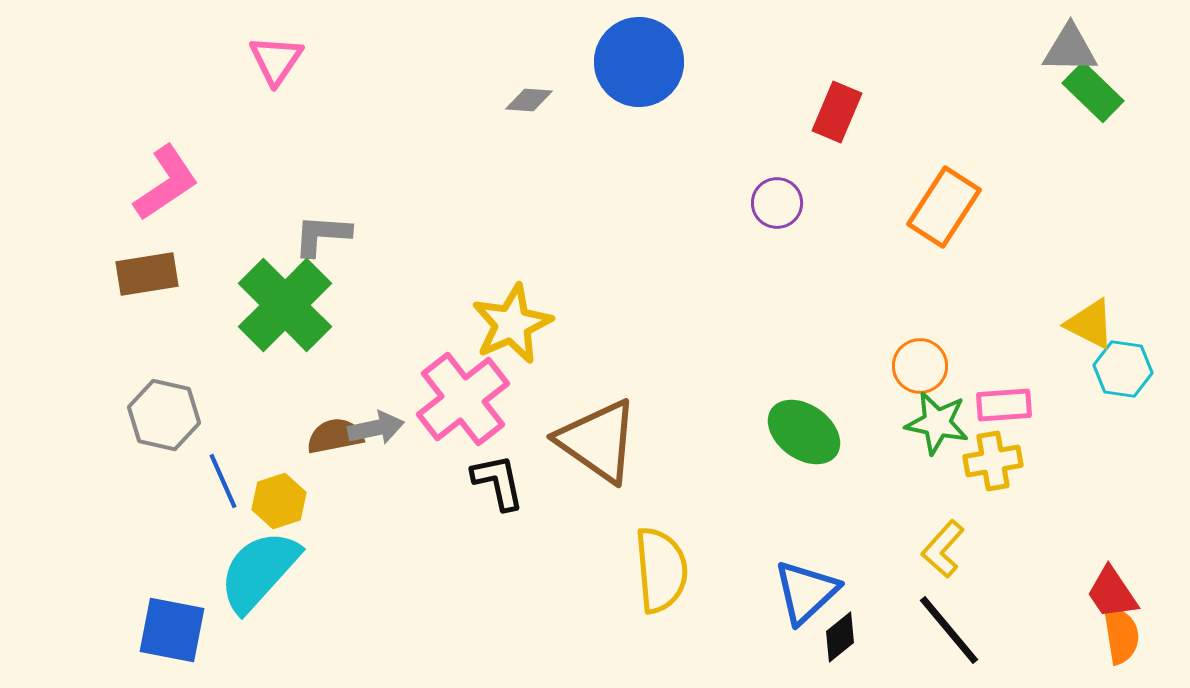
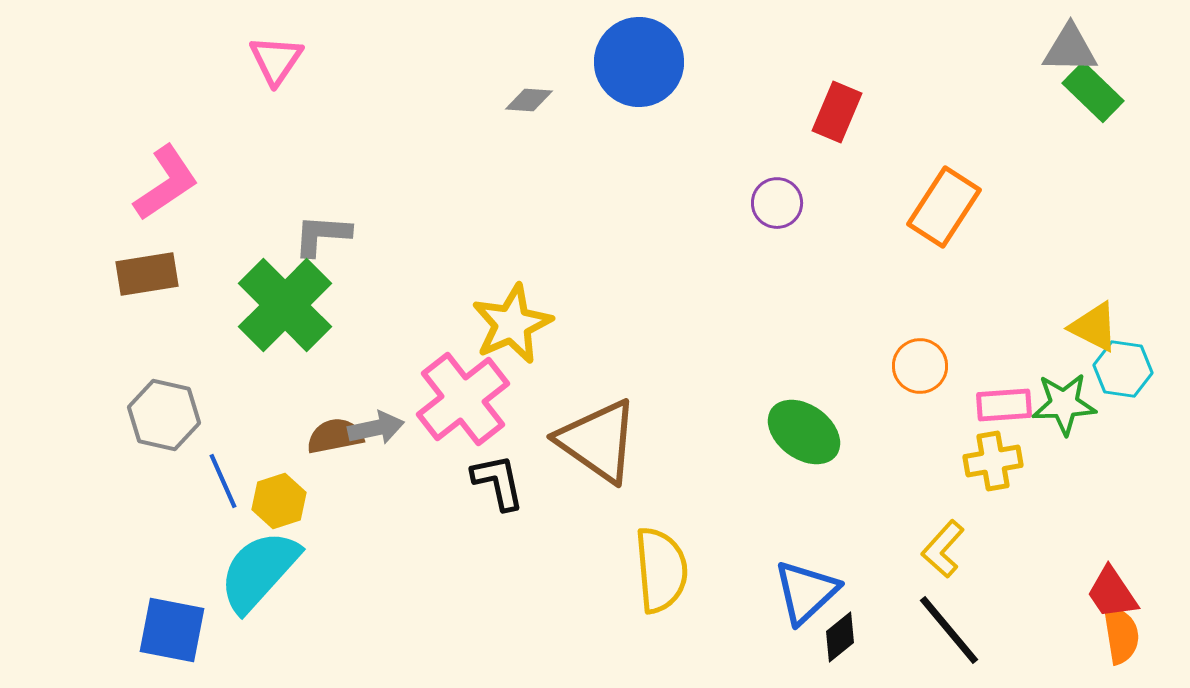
yellow triangle: moved 4 px right, 3 px down
green star: moved 127 px right, 19 px up; rotated 14 degrees counterclockwise
